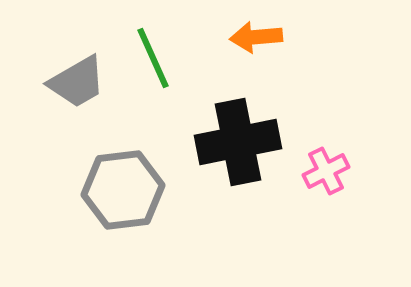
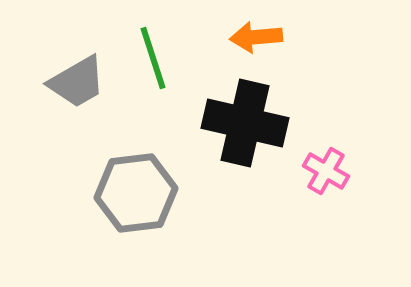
green line: rotated 6 degrees clockwise
black cross: moved 7 px right, 19 px up; rotated 24 degrees clockwise
pink cross: rotated 33 degrees counterclockwise
gray hexagon: moved 13 px right, 3 px down
